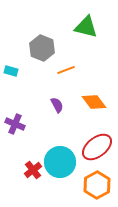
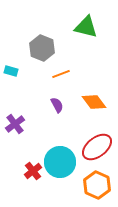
orange line: moved 5 px left, 4 px down
purple cross: rotated 30 degrees clockwise
red cross: moved 1 px down
orange hexagon: rotated 8 degrees counterclockwise
